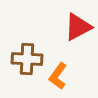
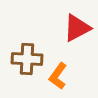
red triangle: moved 1 px left, 1 px down
